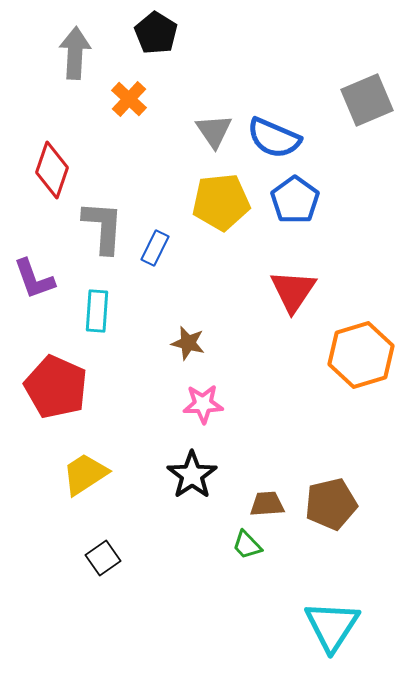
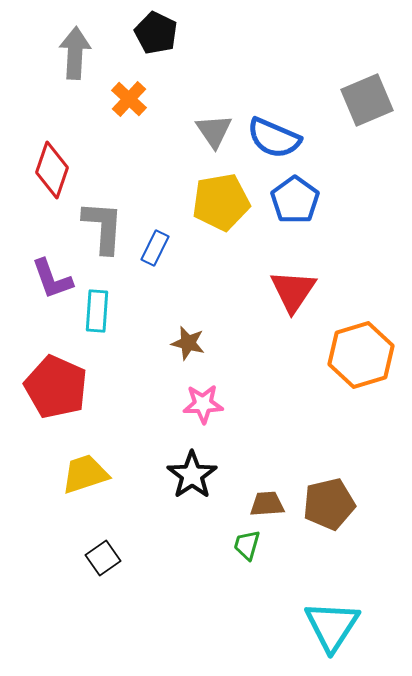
black pentagon: rotated 6 degrees counterclockwise
yellow pentagon: rotated 4 degrees counterclockwise
purple L-shape: moved 18 px right
yellow trapezoid: rotated 15 degrees clockwise
brown pentagon: moved 2 px left
green trapezoid: rotated 60 degrees clockwise
